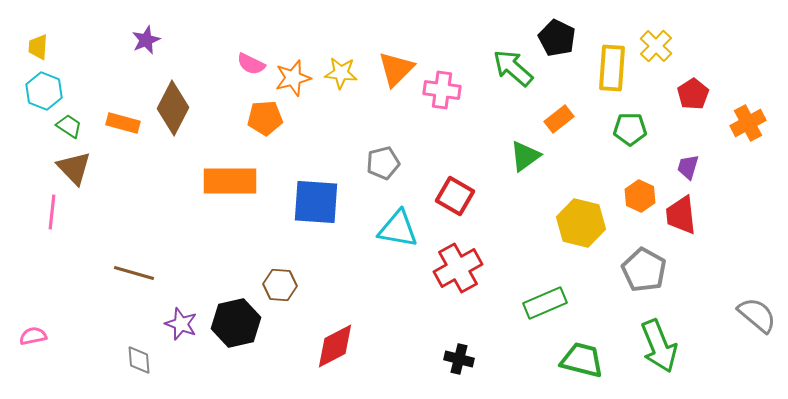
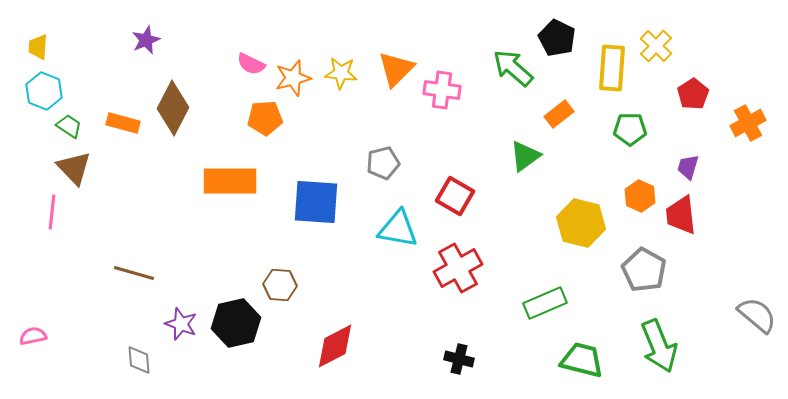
orange rectangle at (559, 119): moved 5 px up
